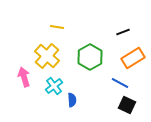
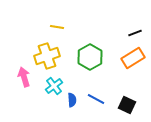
black line: moved 12 px right, 1 px down
yellow cross: rotated 30 degrees clockwise
blue line: moved 24 px left, 16 px down
